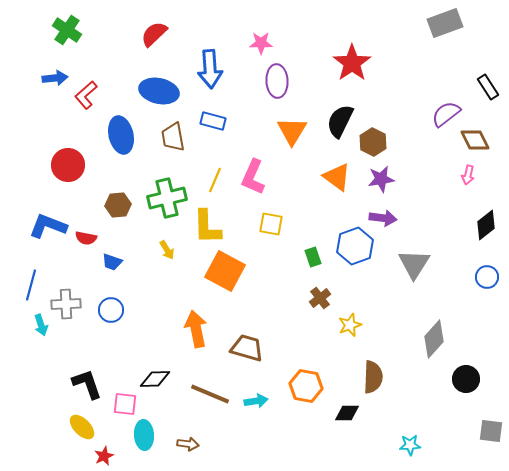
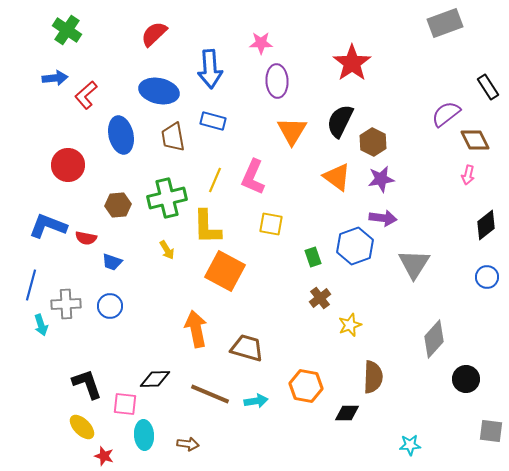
blue circle at (111, 310): moved 1 px left, 4 px up
red star at (104, 456): rotated 30 degrees counterclockwise
